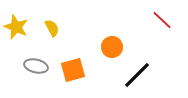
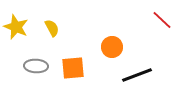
gray ellipse: rotated 10 degrees counterclockwise
orange square: moved 2 px up; rotated 10 degrees clockwise
black line: rotated 24 degrees clockwise
